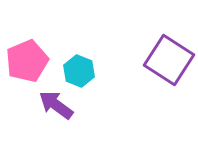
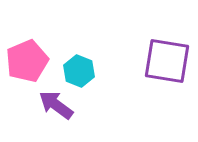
purple square: moved 2 px left, 1 px down; rotated 24 degrees counterclockwise
